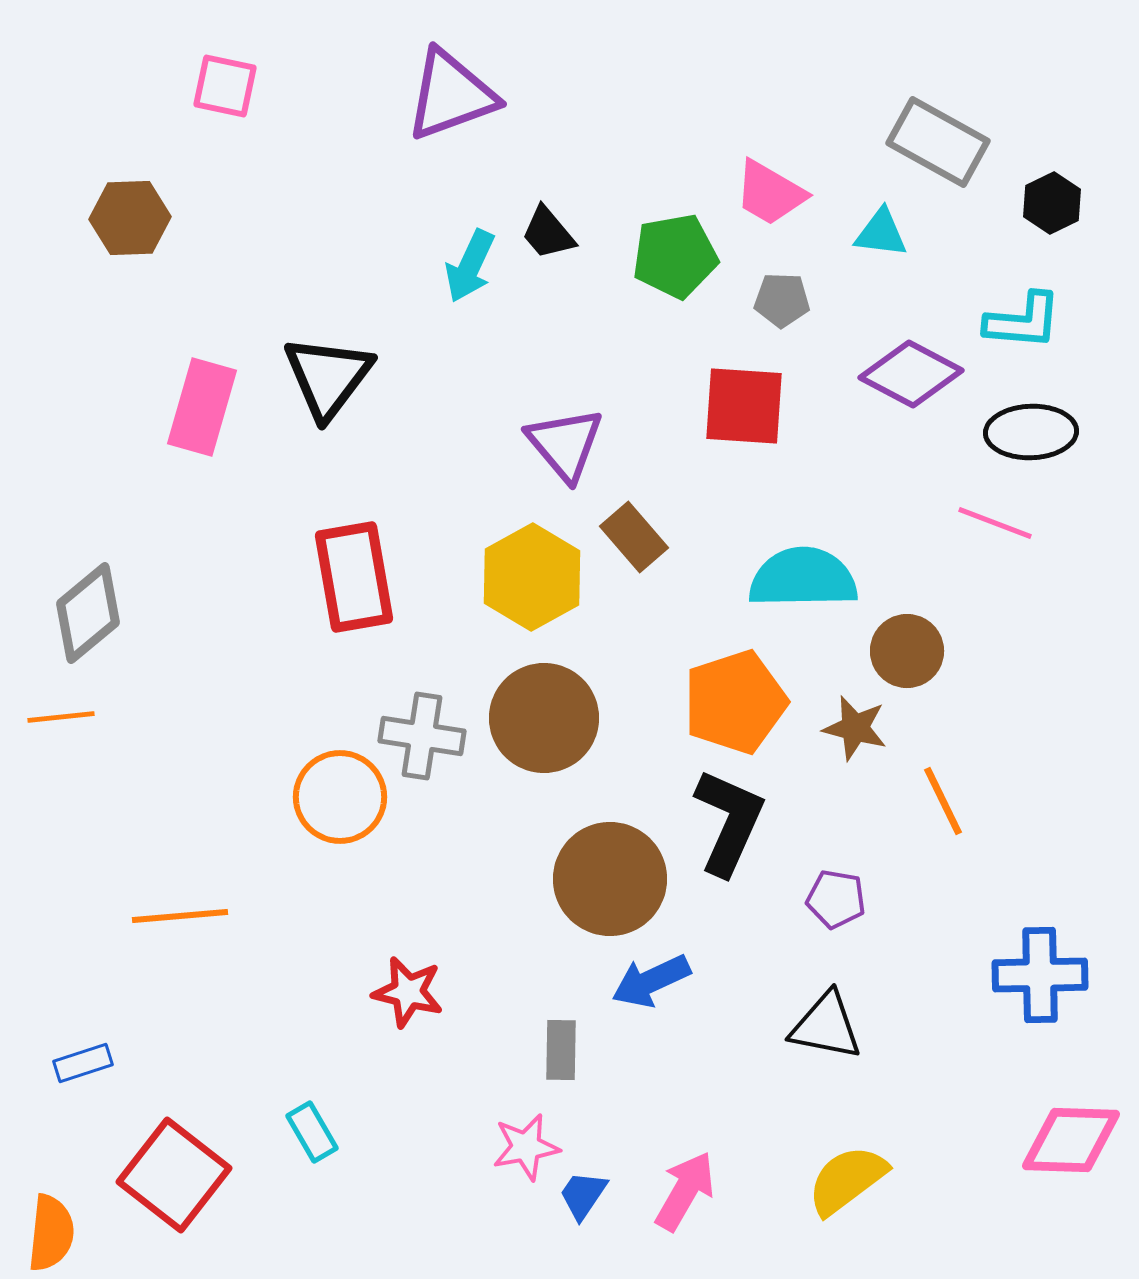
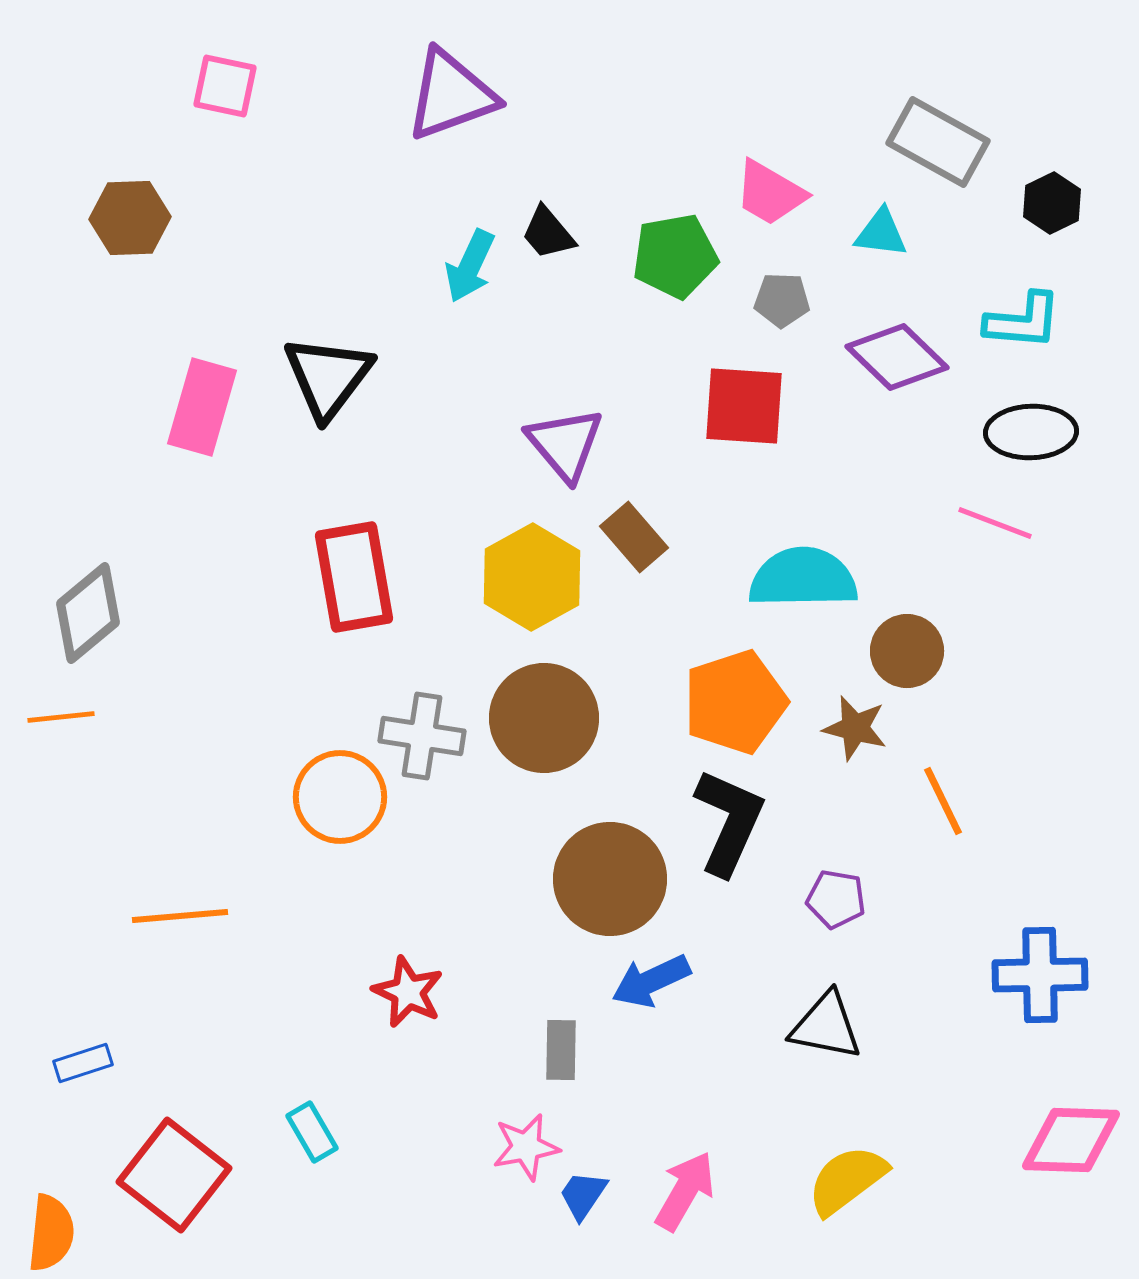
purple diamond at (911, 374): moved 14 px left, 17 px up; rotated 16 degrees clockwise
red star at (408, 992): rotated 12 degrees clockwise
